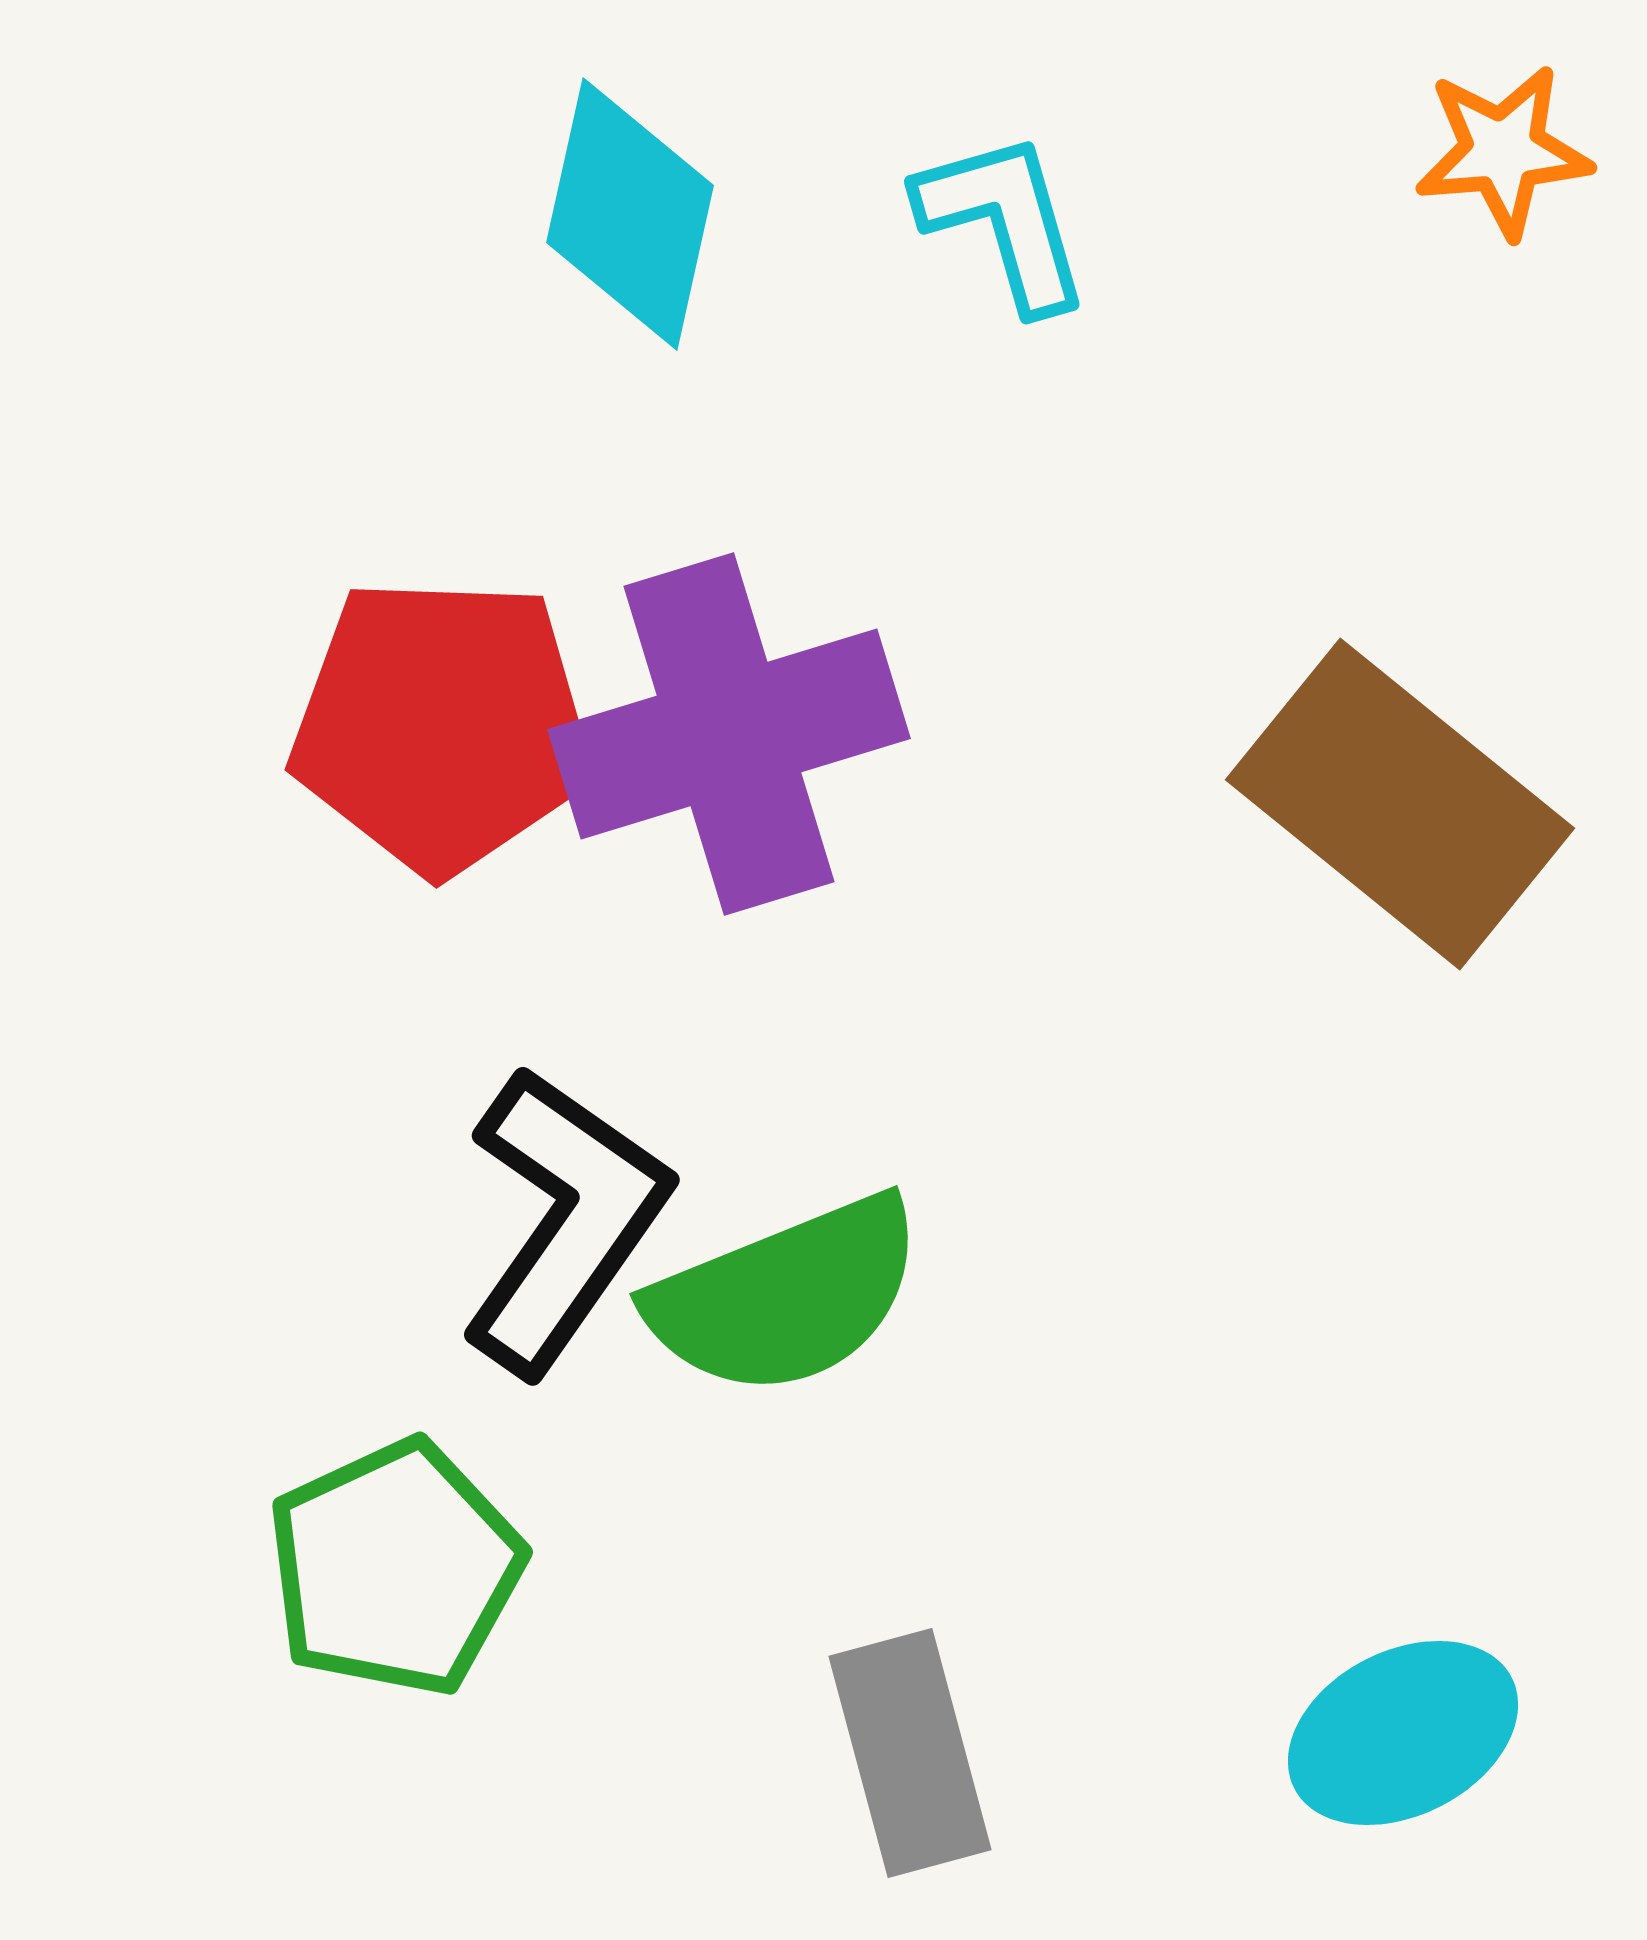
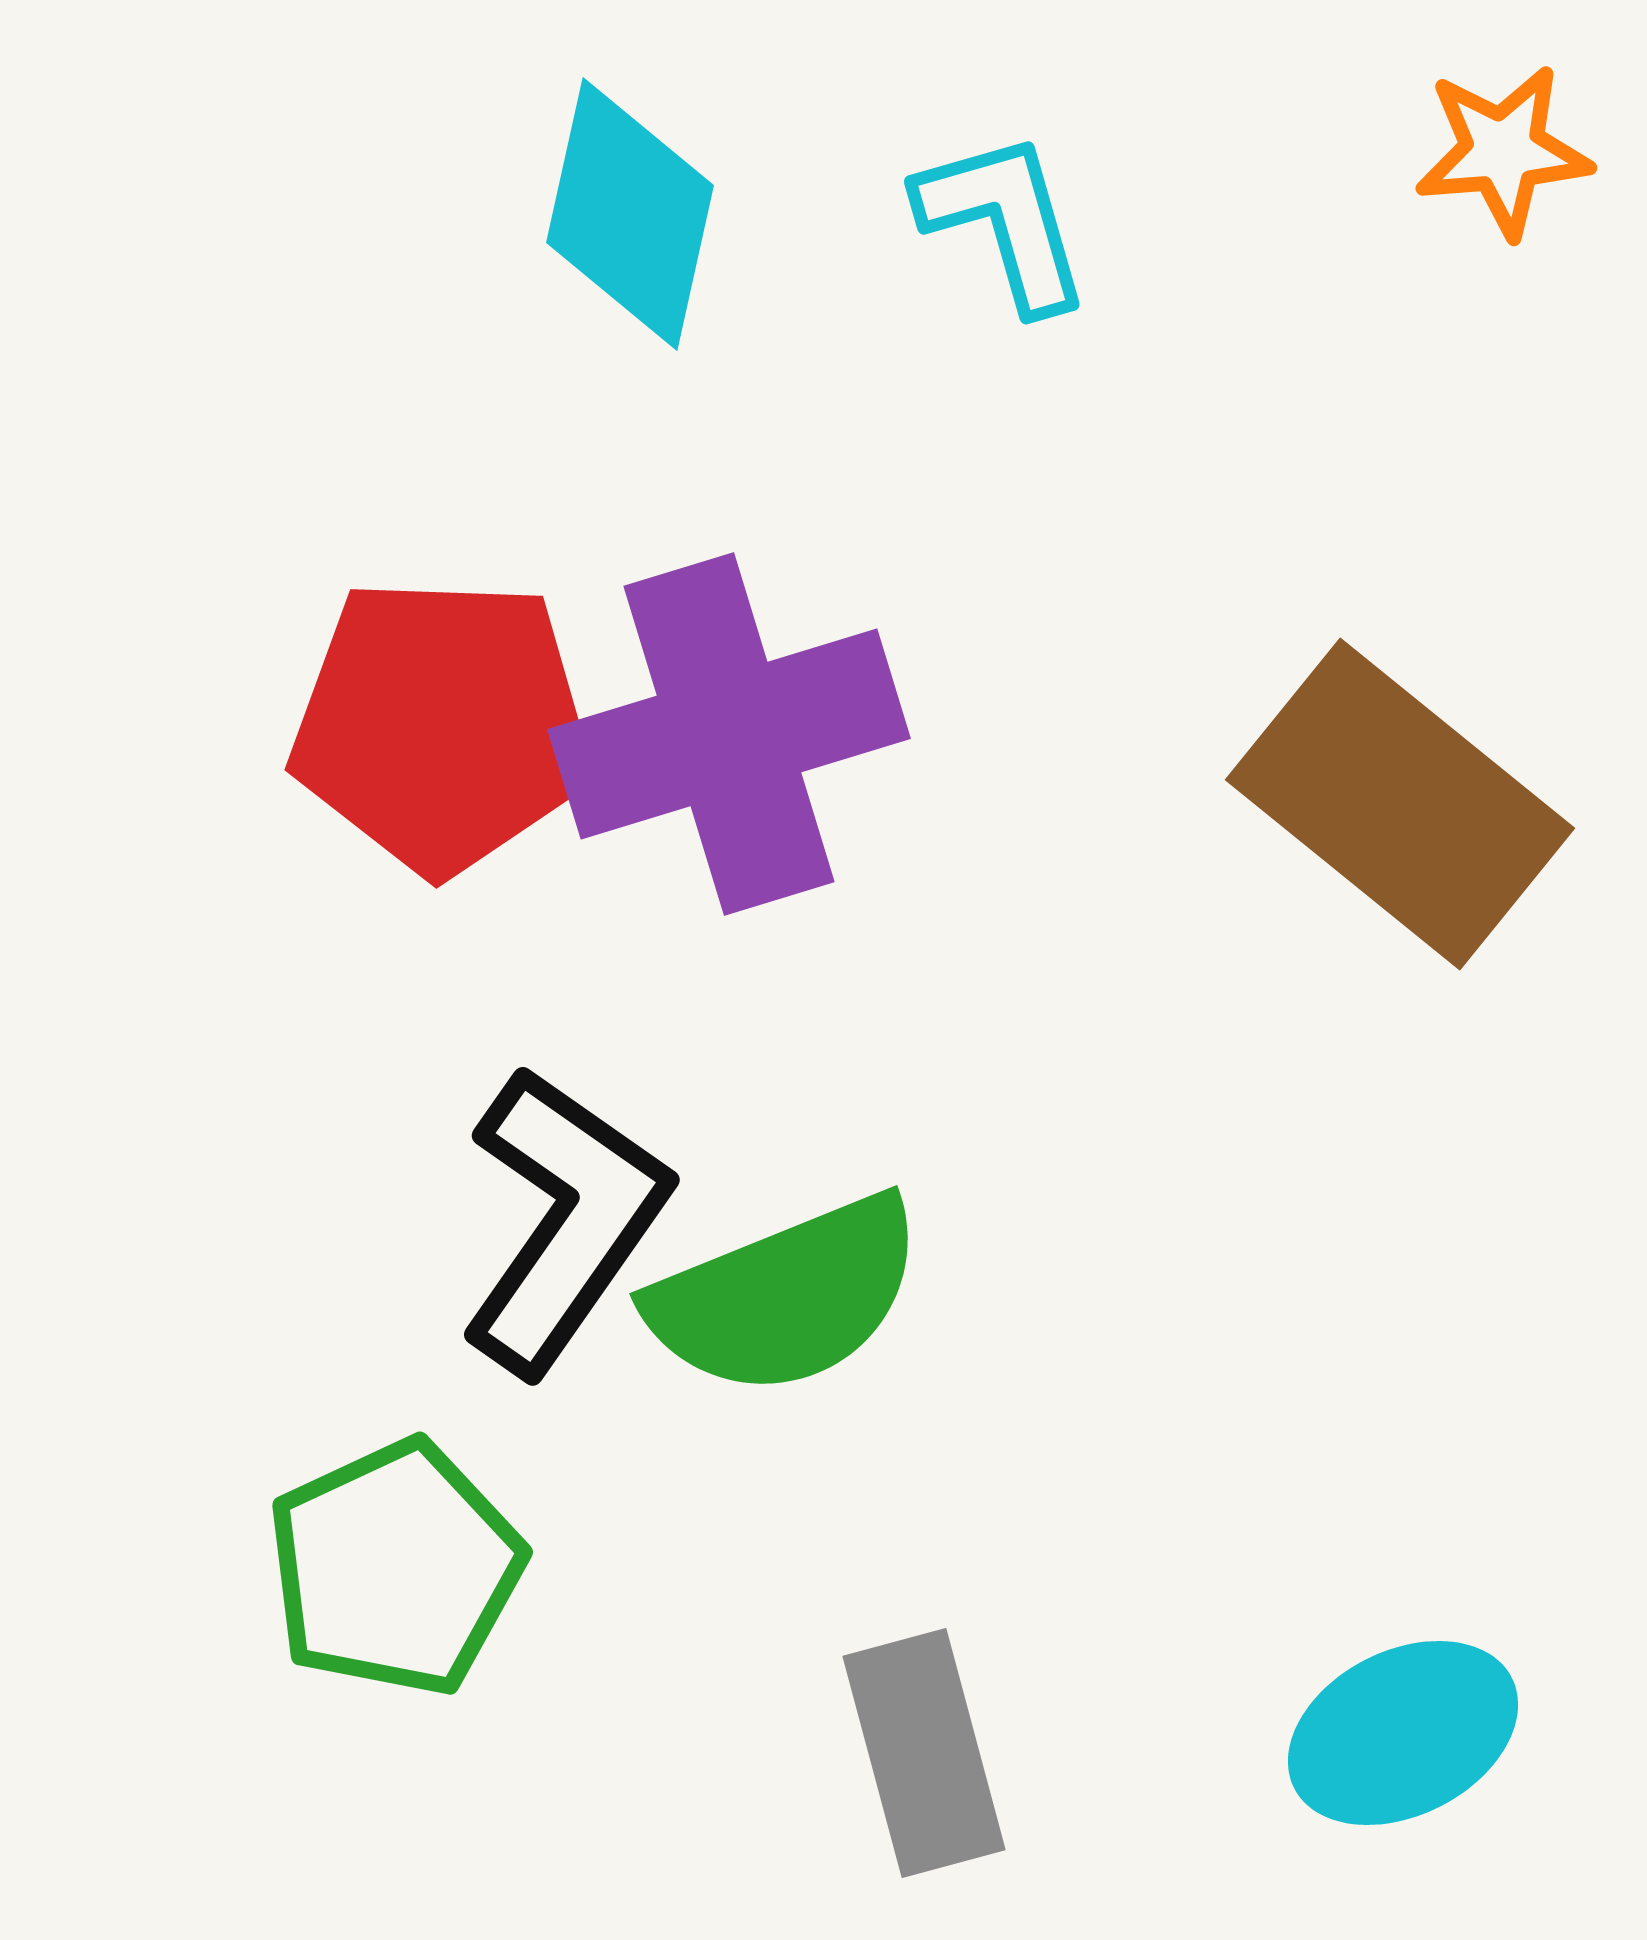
gray rectangle: moved 14 px right
